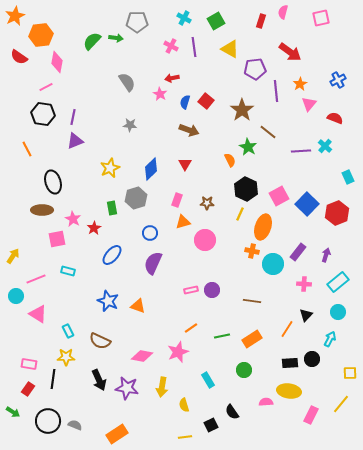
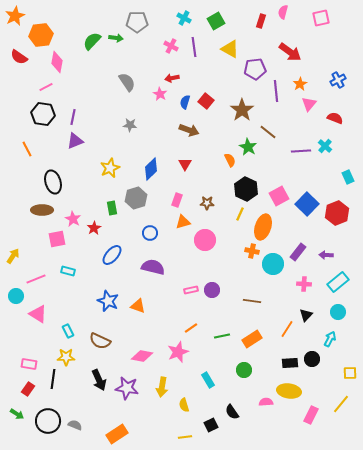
purple arrow at (326, 255): rotated 104 degrees counterclockwise
purple semicircle at (153, 263): moved 4 px down; rotated 80 degrees clockwise
green arrow at (13, 412): moved 4 px right, 2 px down
